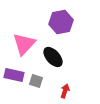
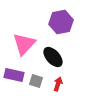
red arrow: moved 7 px left, 7 px up
